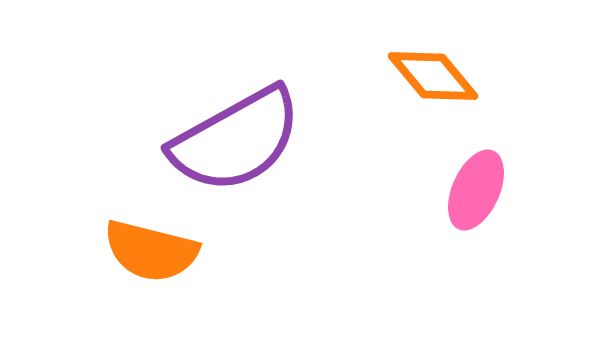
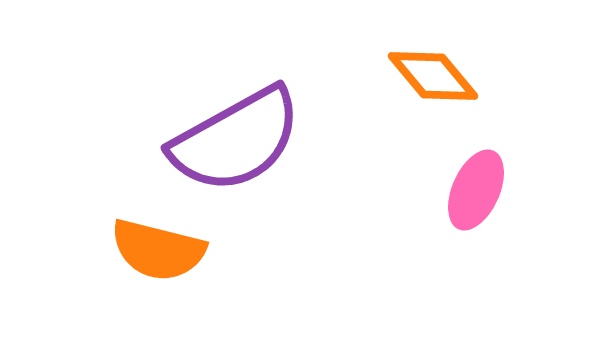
orange semicircle: moved 7 px right, 1 px up
